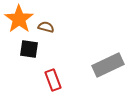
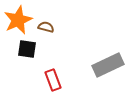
orange star: moved 1 px left, 1 px down; rotated 12 degrees clockwise
black square: moved 2 px left
